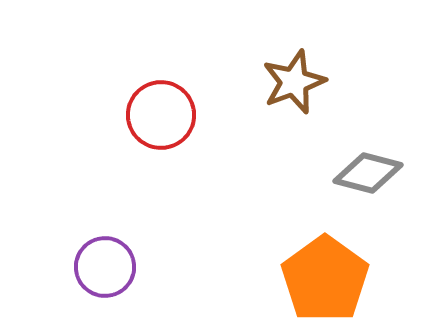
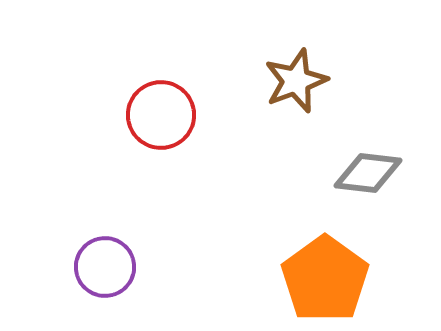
brown star: moved 2 px right, 1 px up
gray diamond: rotated 8 degrees counterclockwise
